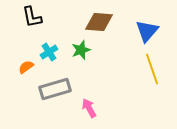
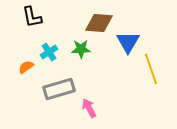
brown diamond: moved 1 px down
blue triangle: moved 19 px left, 11 px down; rotated 10 degrees counterclockwise
green star: moved 1 px up; rotated 18 degrees clockwise
yellow line: moved 1 px left
gray rectangle: moved 4 px right
